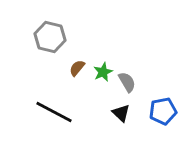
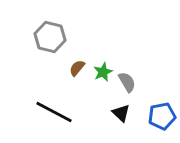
blue pentagon: moved 1 px left, 5 px down
